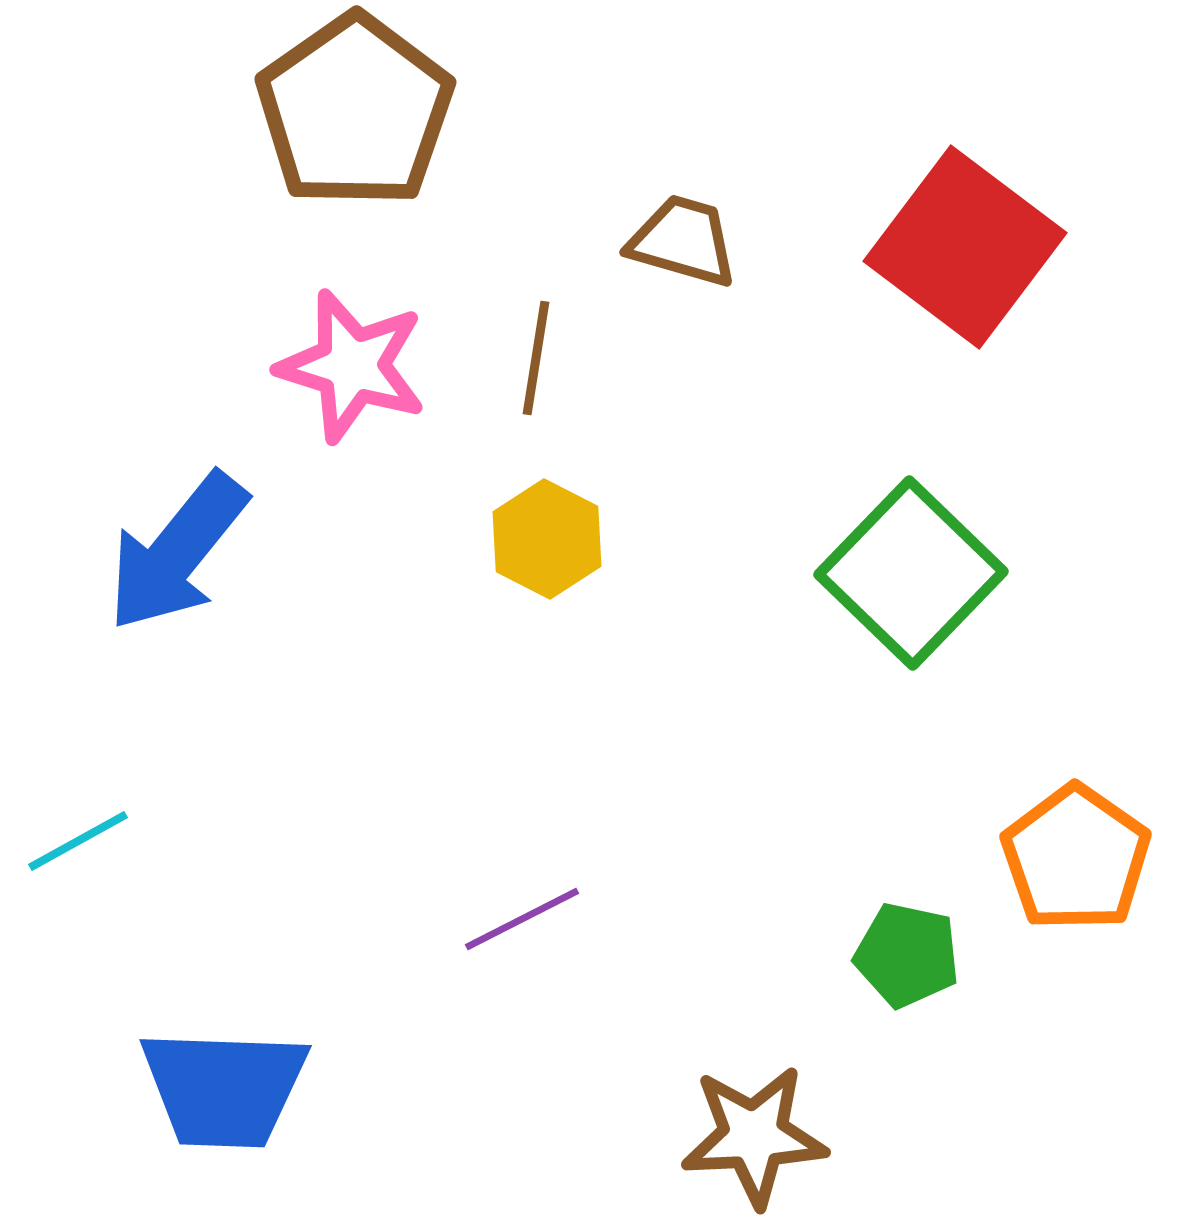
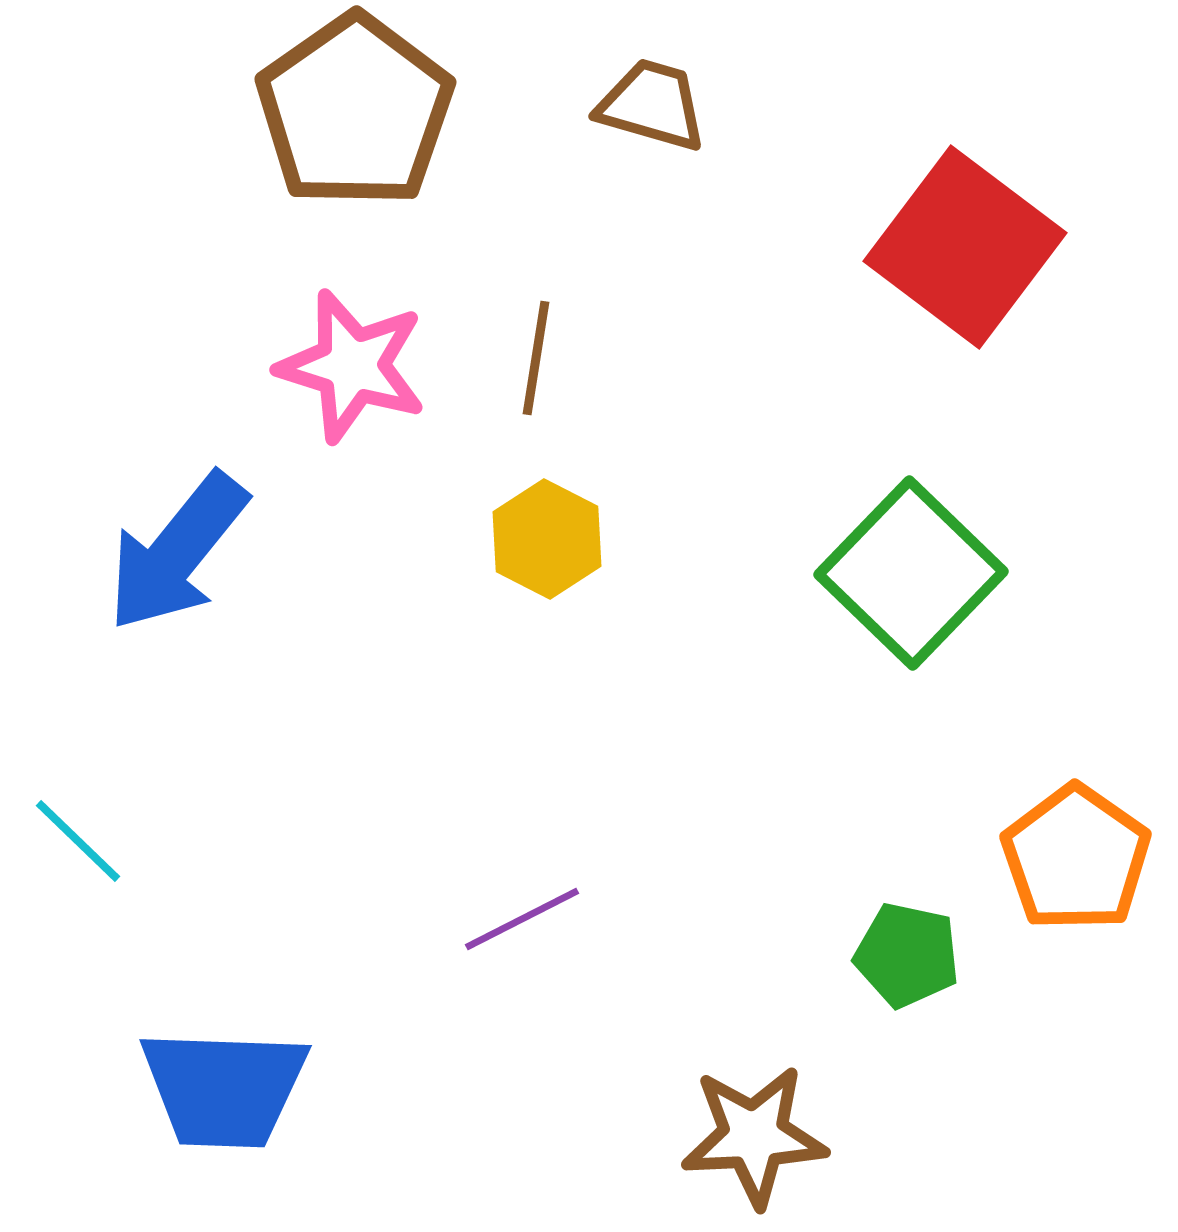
brown trapezoid: moved 31 px left, 136 px up
cyan line: rotated 73 degrees clockwise
